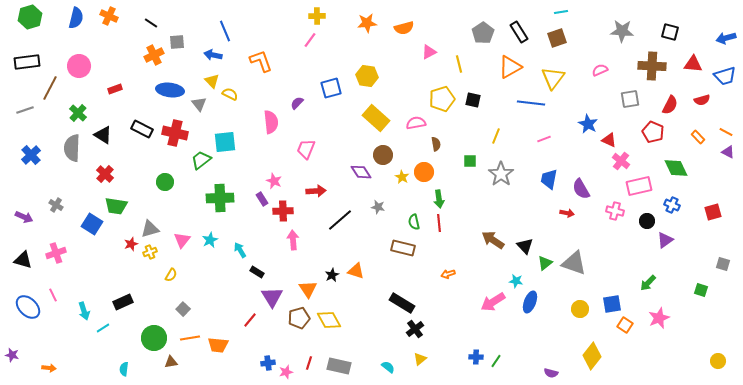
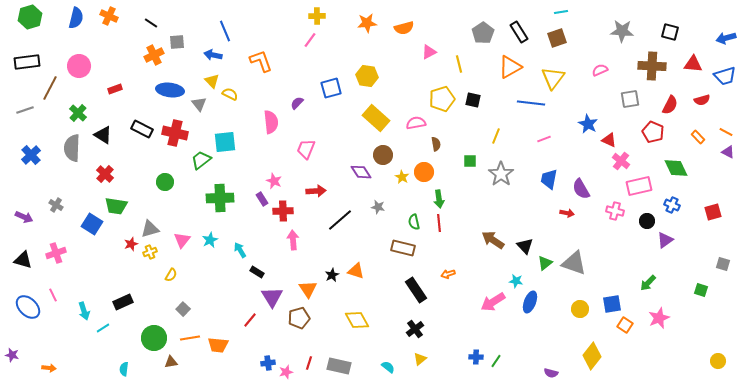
black rectangle at (402, 303): moved 14 px right, 13 px up; rotated 25 degrees clockwise
yellow diamond at (329, 320): moved 28 px right
